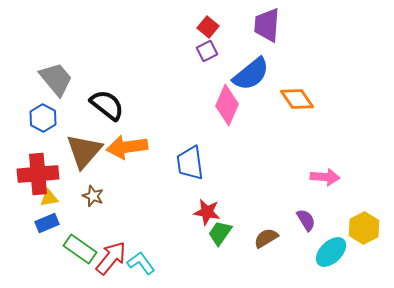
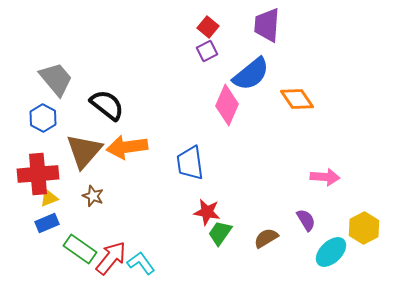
yellow triangle: rotated 12 degrees counterclockwise
